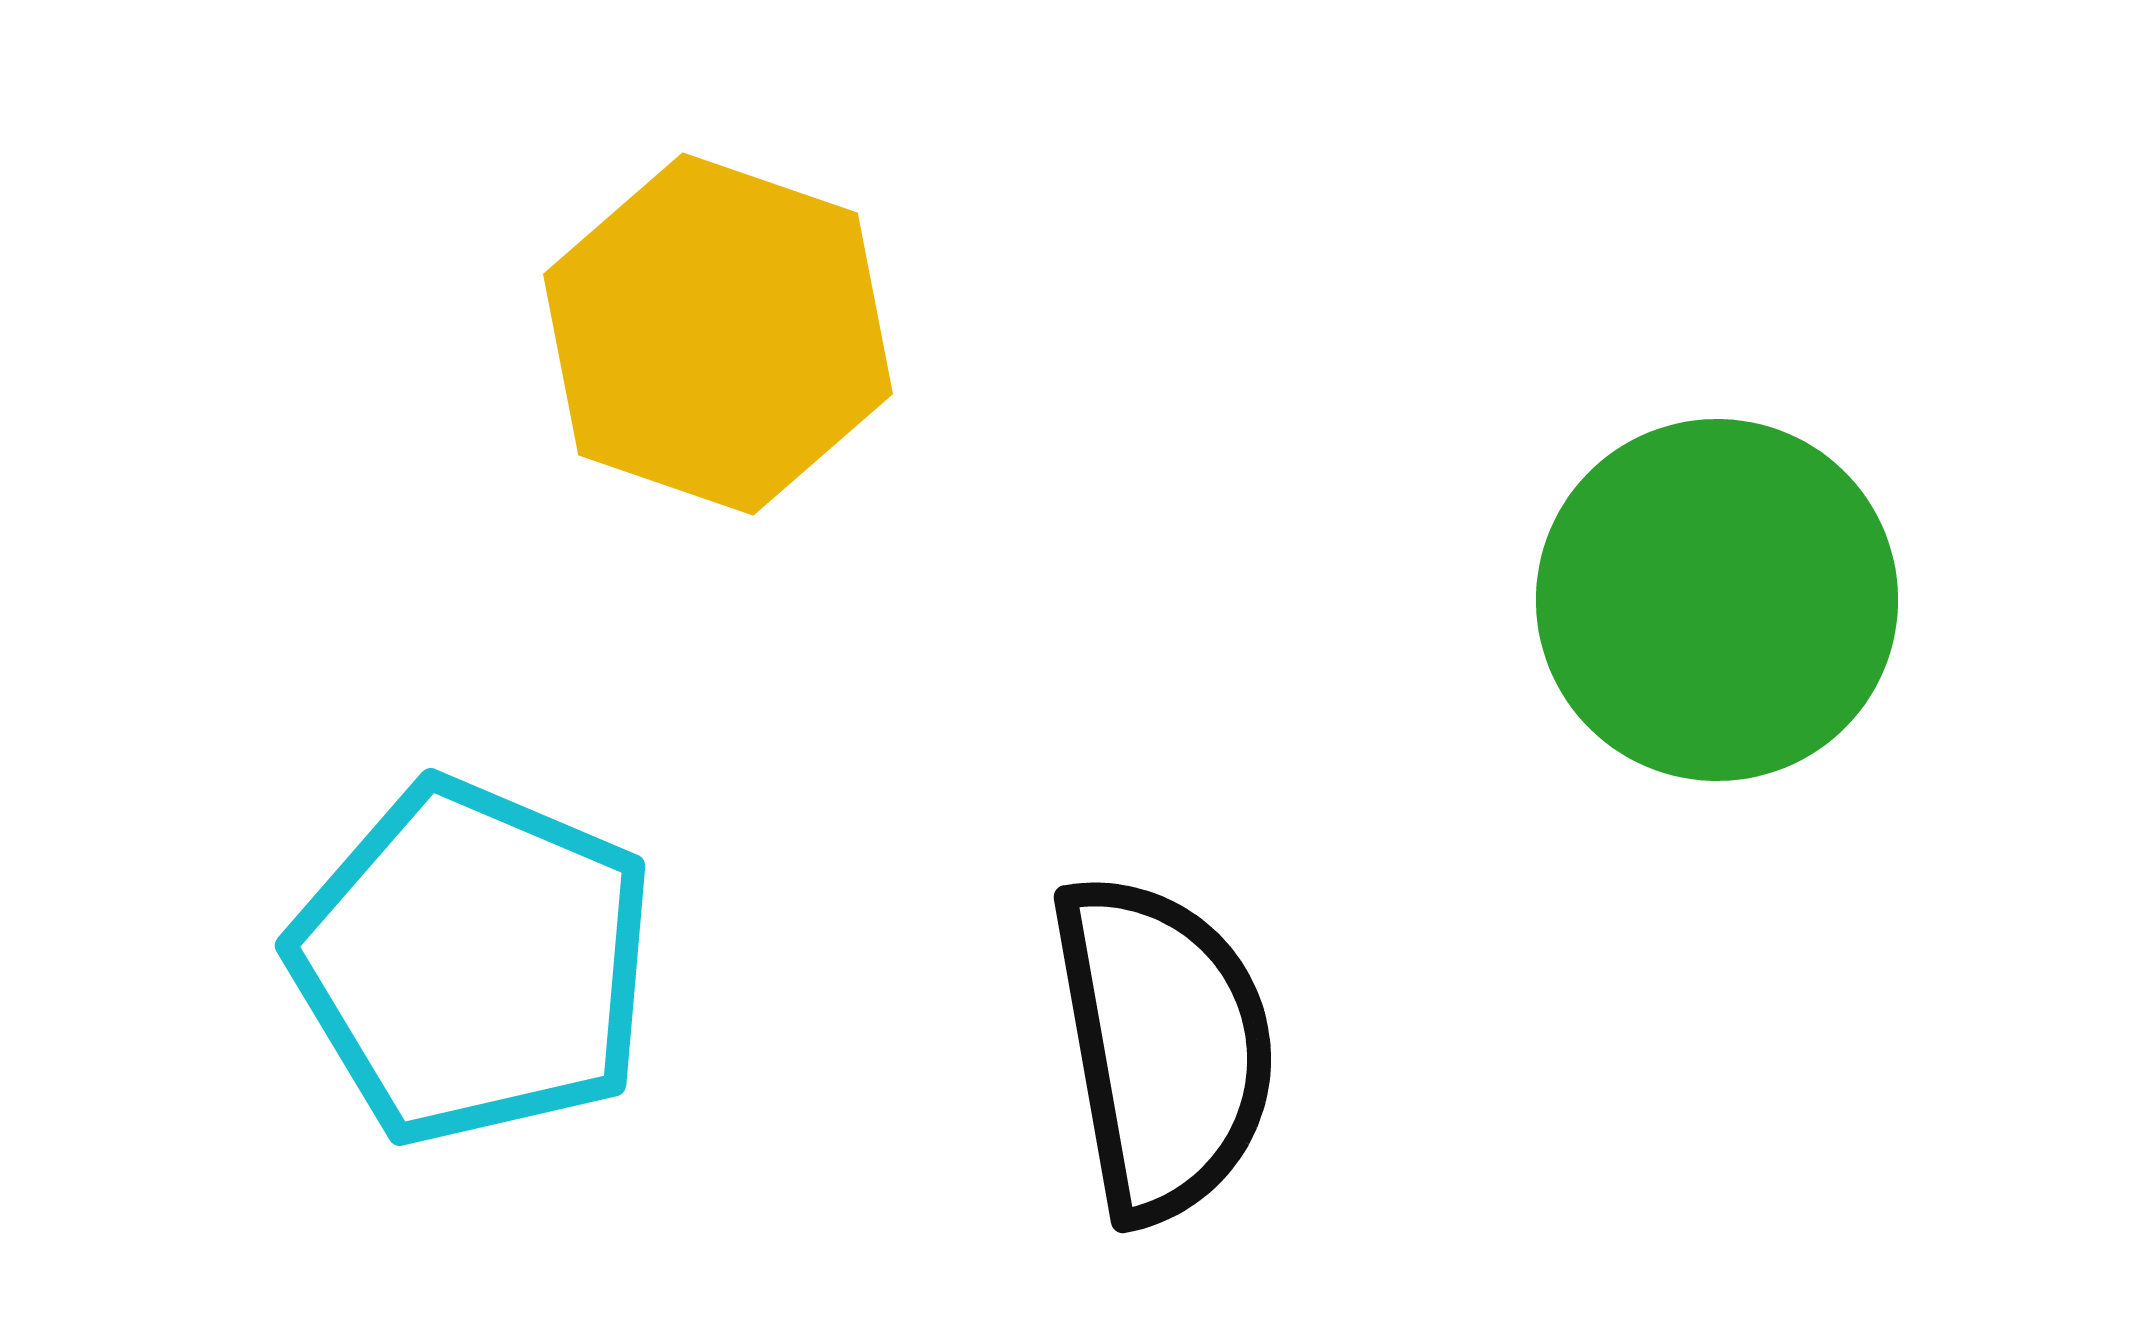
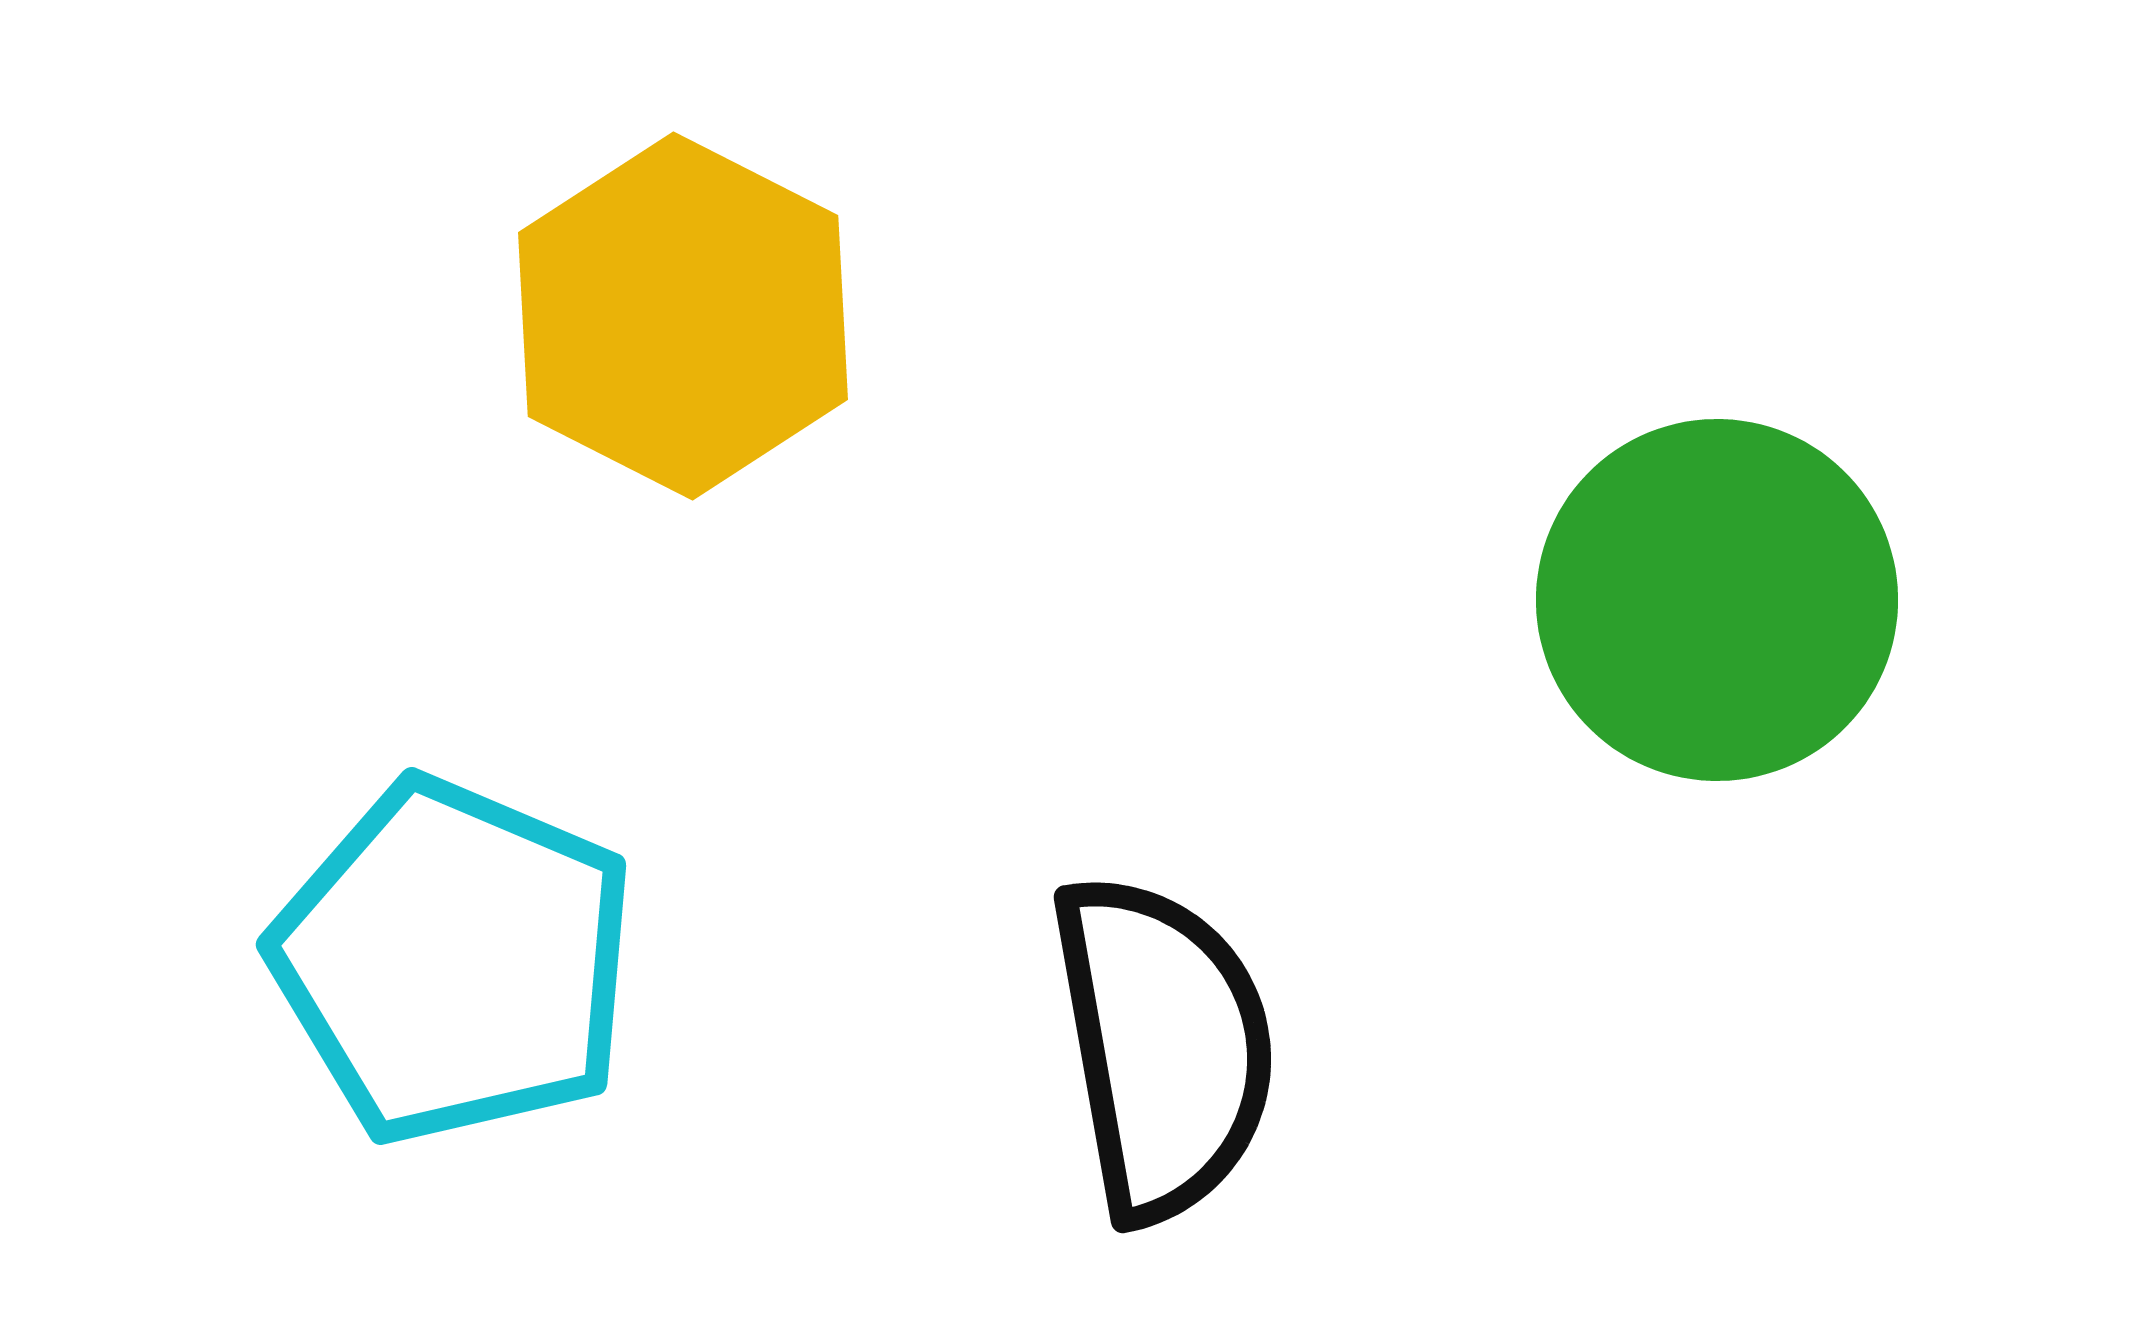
yellow hexagon: moved 35 px left, 18 px up; rotated 8 degrees clockwise
cyan pentagon: moved 19 px left, 1 px up
